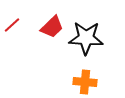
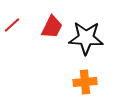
red trapezoid: rotated 20 degrees counterclockwise
orange cross: rotated 10 degrees counterclockwise
